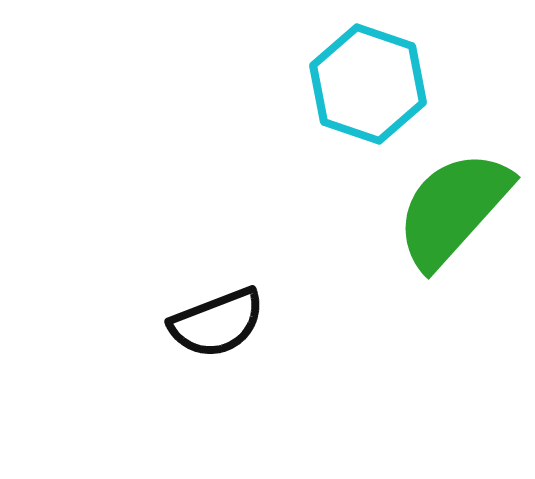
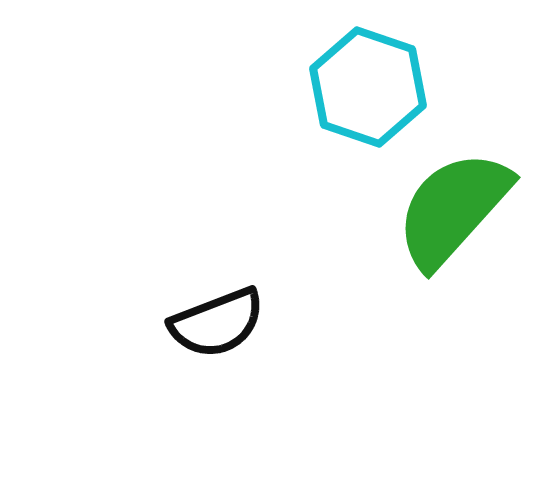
cyan hexagon: moved 3 px down
